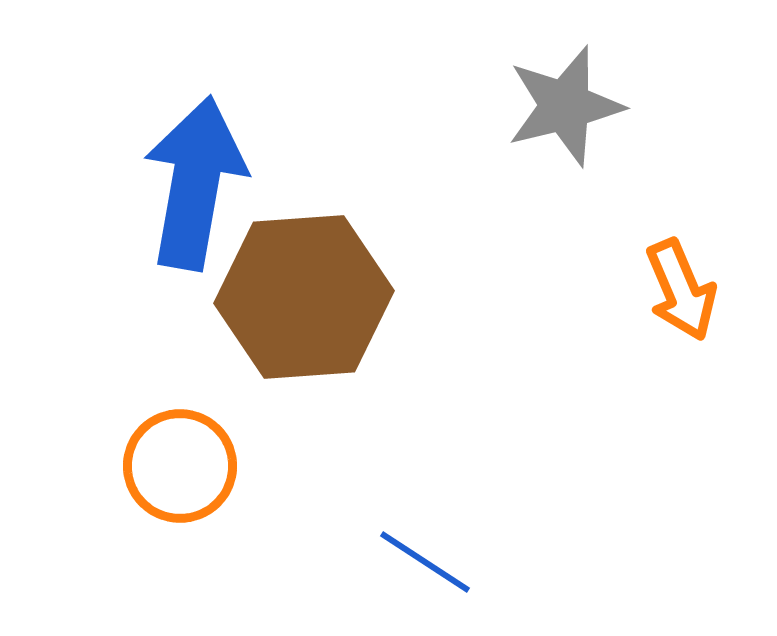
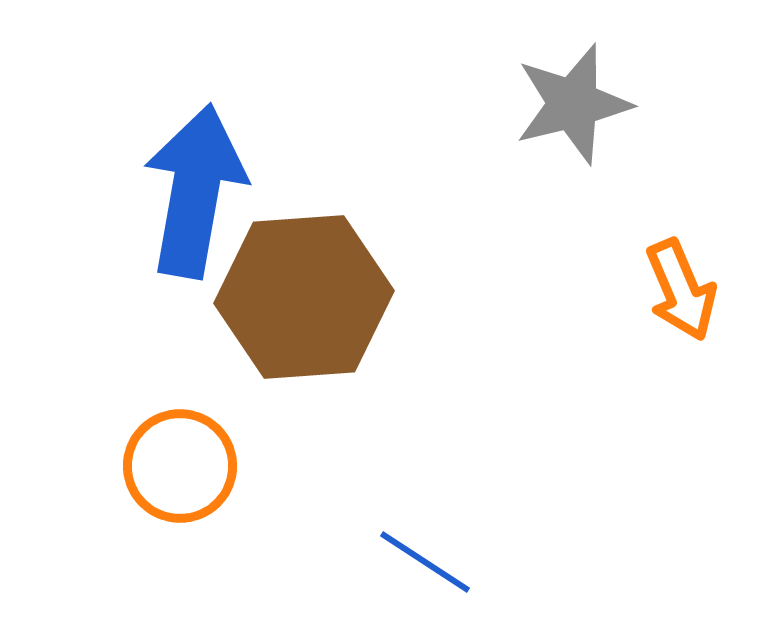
gray star: moved 8 px right, 2 px up
blue arrow: moved 8 px down
